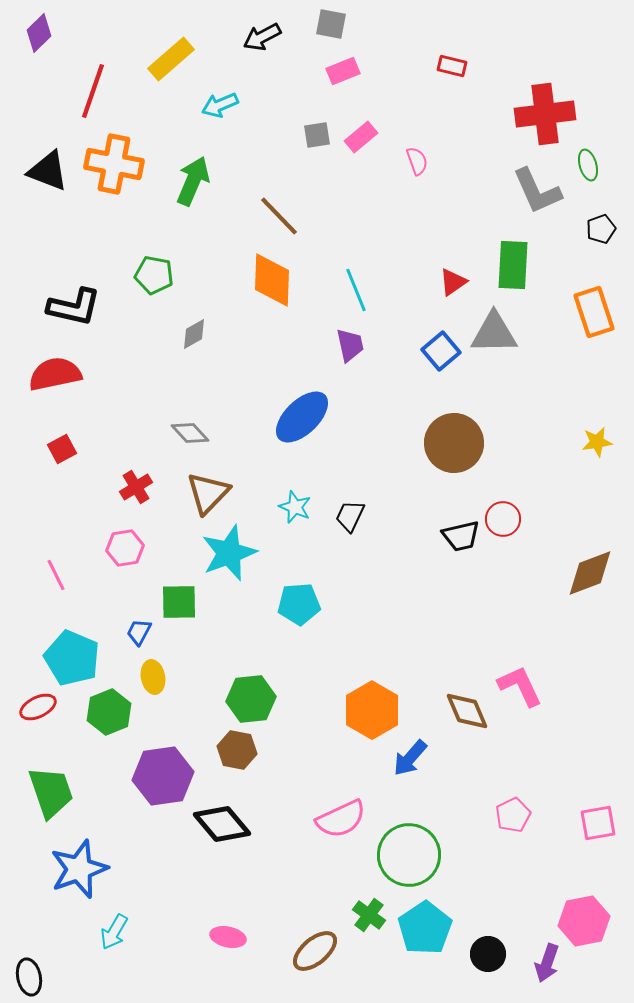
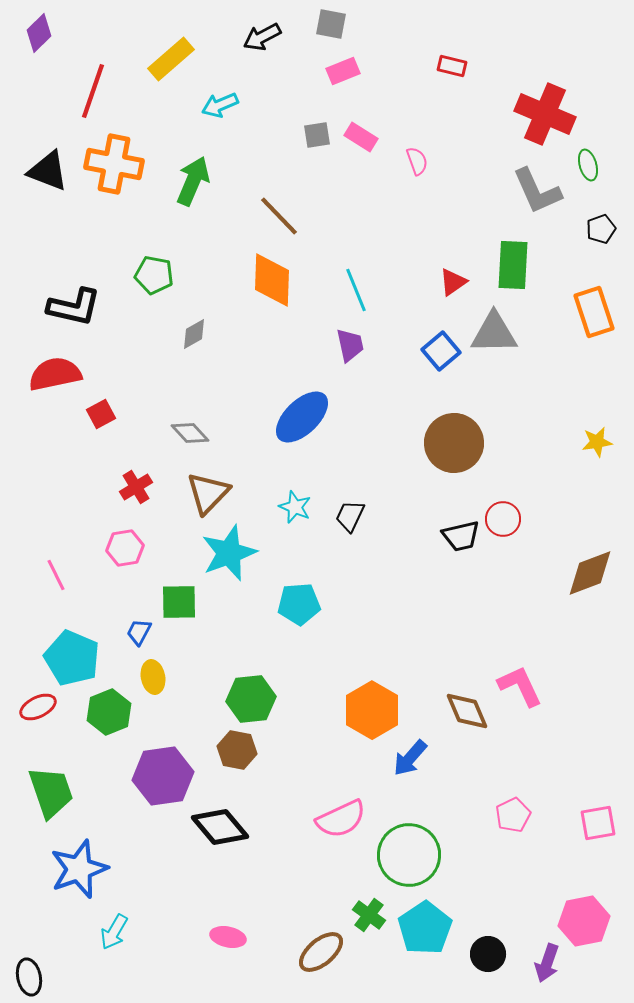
red cross at (545, 114): rotated 30 degrees clockwise
pink rectangle at (361, 137): rotated 72 degrees clockwise
red square at (62, 449): moved 39 px right, 35 px up
black diamond at (222, 824): moved 2 px left, 3 px down
brown ellipse at (315, 951): moved 6 px right, 1 px down
